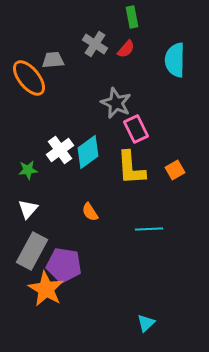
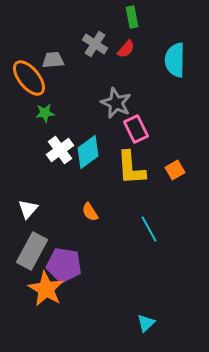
green star: moved 17 px right, 57 px up
cyan line: rotated 64 degrees clockwise
